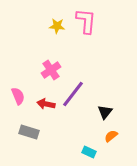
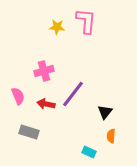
yellow star: moved 1 px down
pink cross: moved 7 px left, 1 px down; rotated 18 degrees clockwise
orange semicircle: rotated 48 degrees counterclockwise
